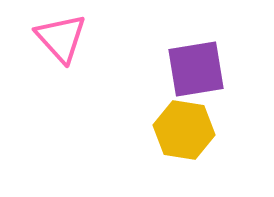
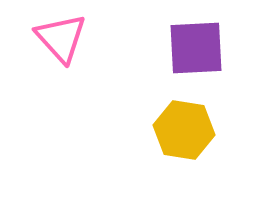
purple square: moved 21 px up; rotated 6 degrees clockwise
